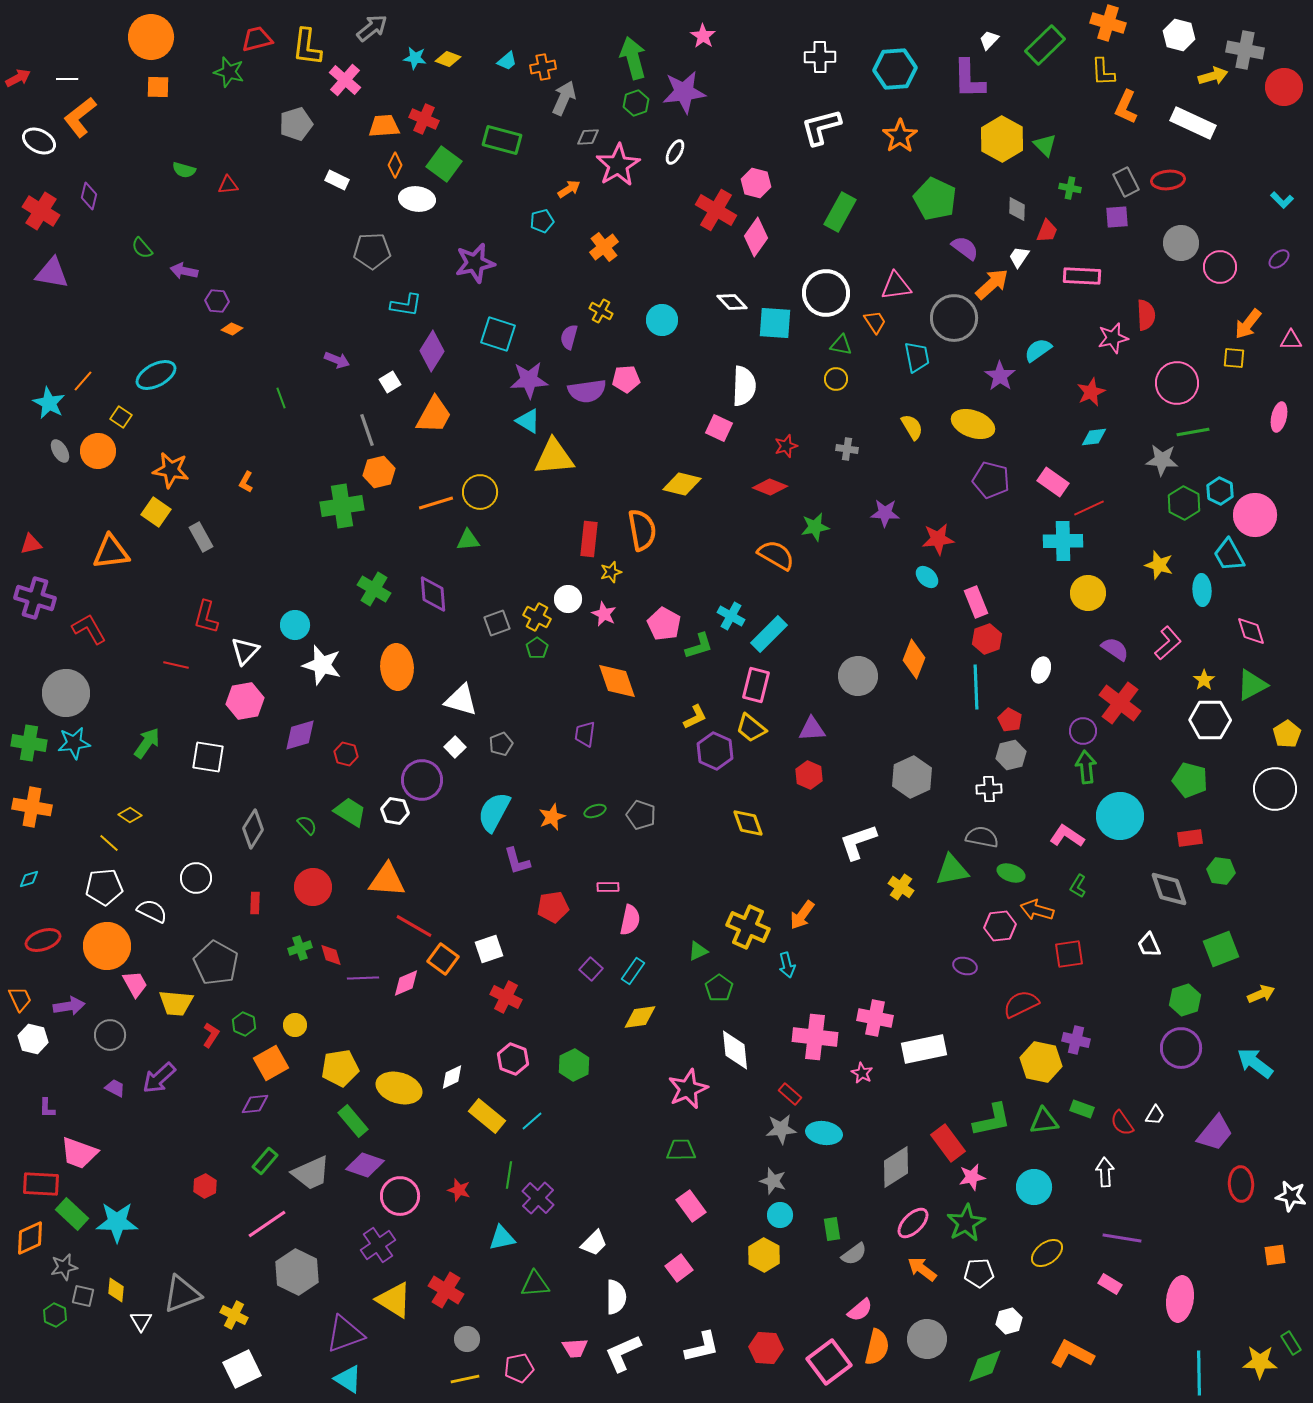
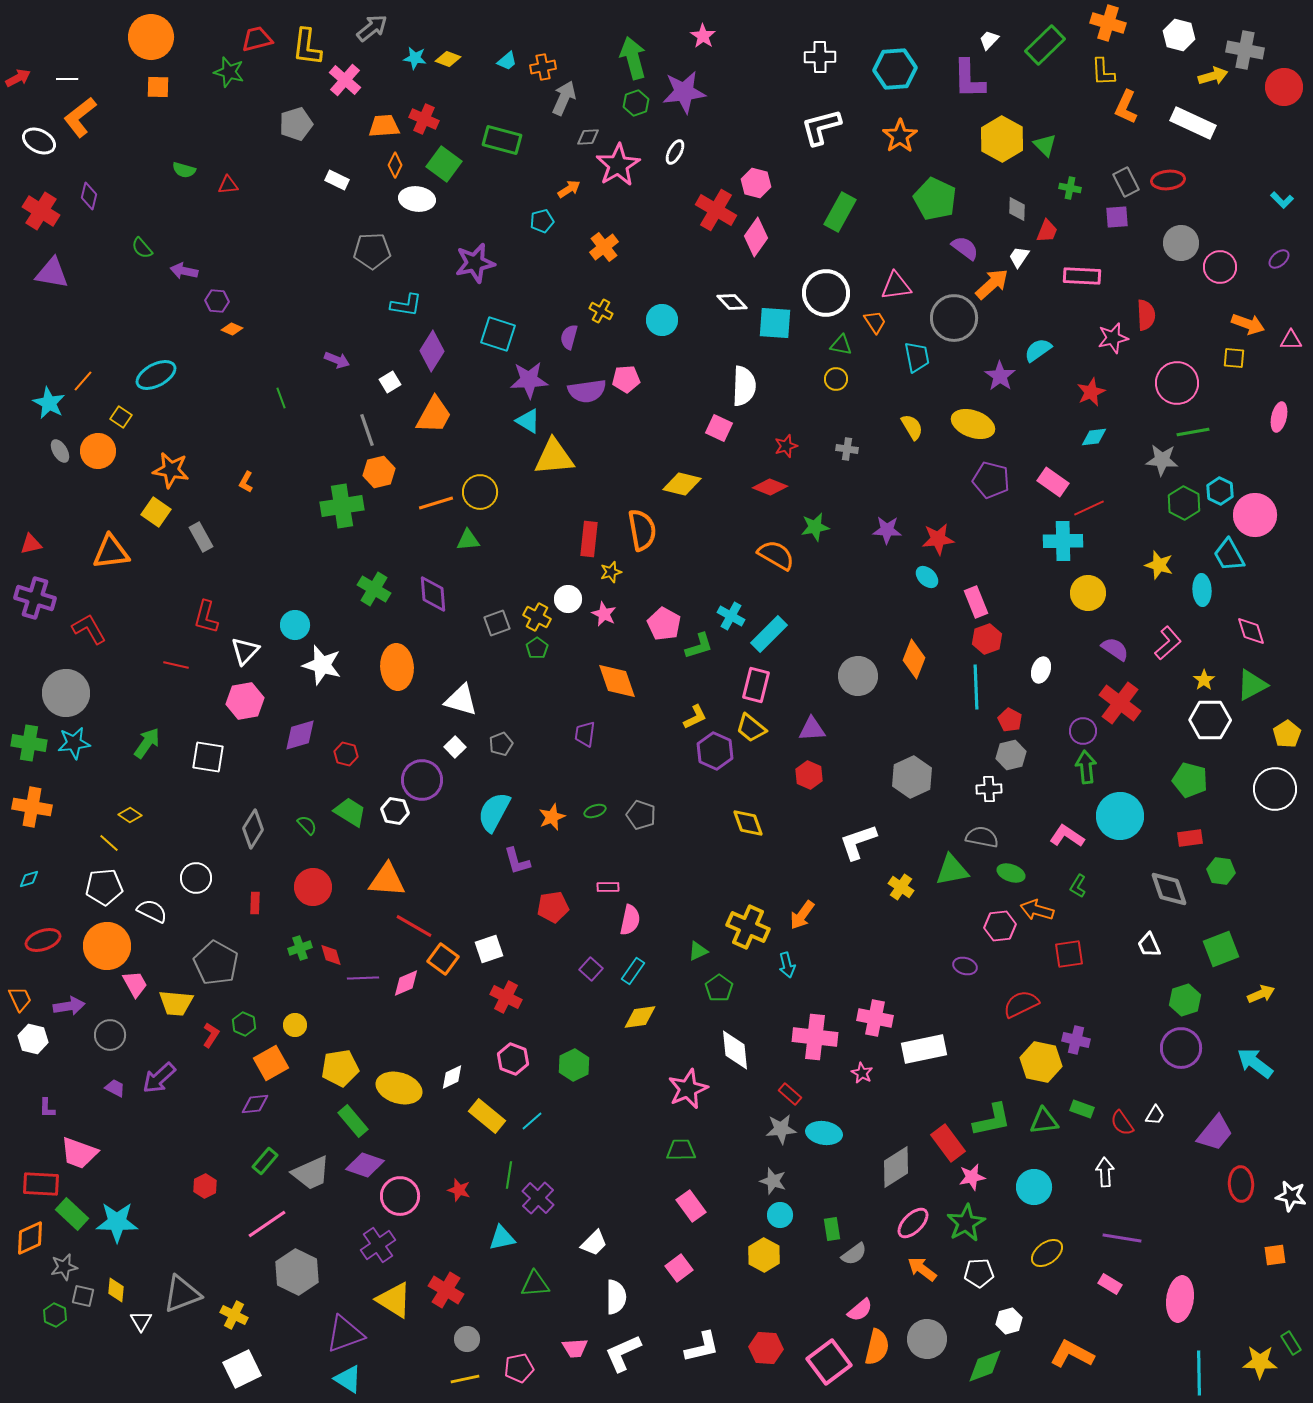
orange arrow at (1248, 324): rotated 108 degrees counterclockwise
purple star at (885, 513): moved 2 px right, 17 px down
